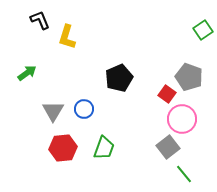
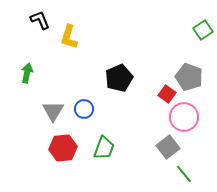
yellow L-shape: moved 2 px right
green arrow: rotated 42 degrees counterclockwise
pink circle: moved 2 px right, 2 px up
